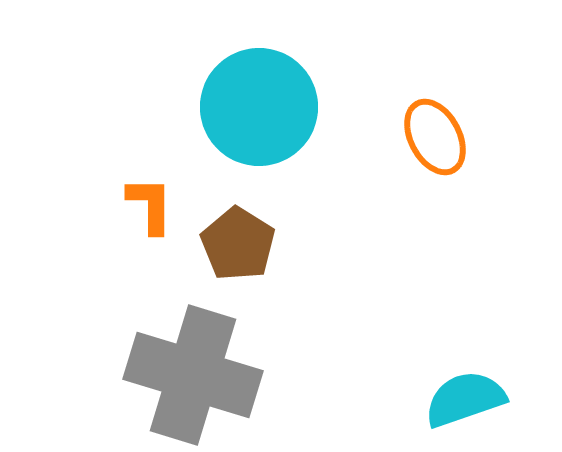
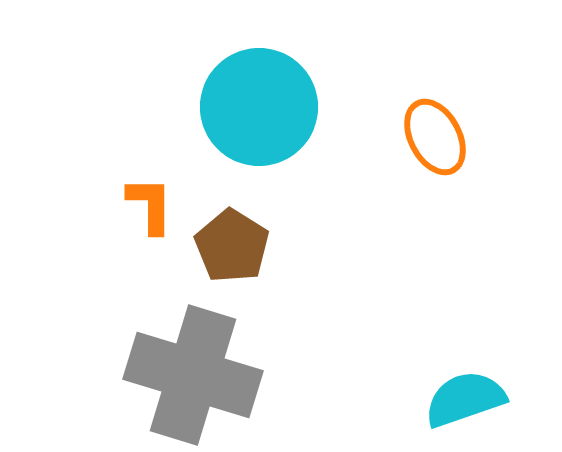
brown pentagon: moved 6 px left, 2 px down
